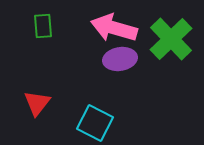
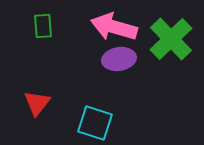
pink arrow: moved 1 px up
purple ellipse: moved 1 px left
cyan square: rotated 9 degrees counterclockwise
